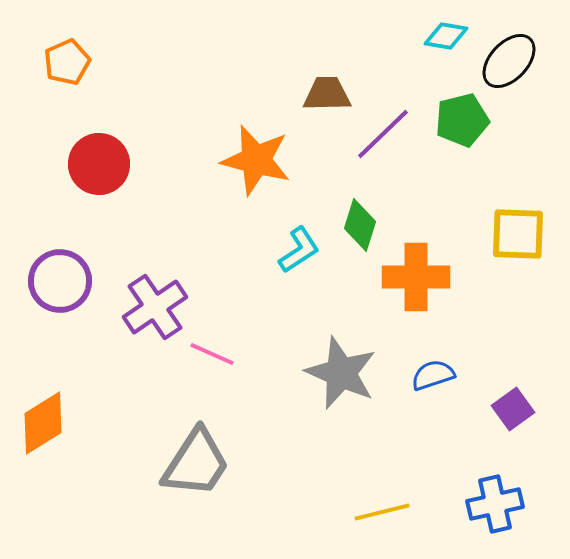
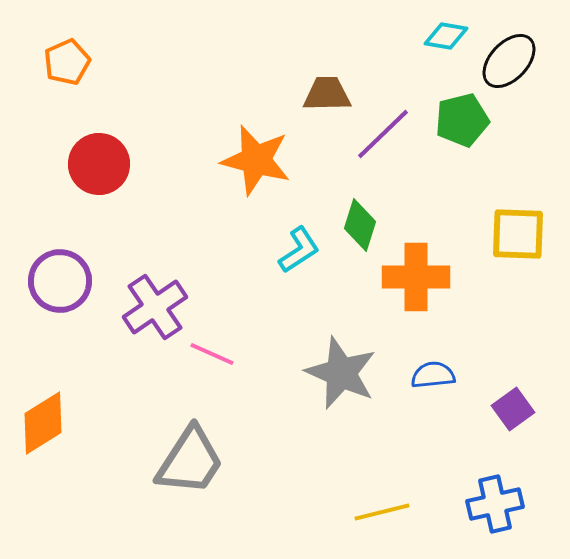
blue semicircle: rotated 12 degrees clockwise
gray trapezoid: moved 6 px left, 2 px up
